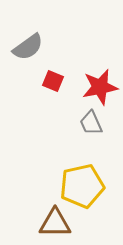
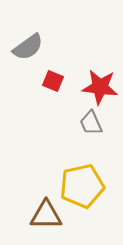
red star: rotated 18 degrees clockwise
brown triangle: moved 9 px left, 8 px up
